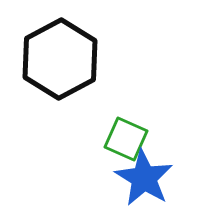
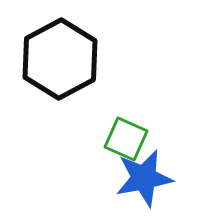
blue star: rotated 30 degrees clockwise
